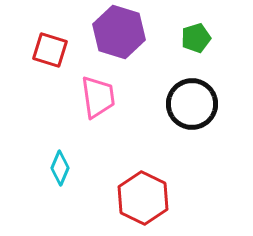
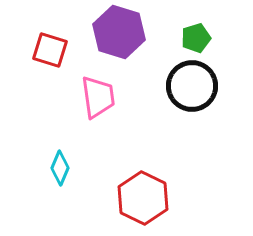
black circle: moved 18 px up
